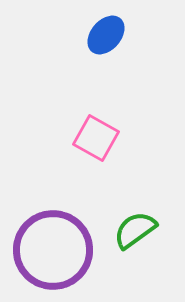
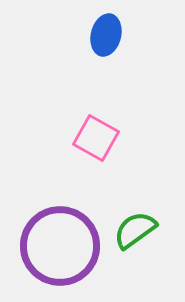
blue ellipse: rotated 27 degrees counterclockwise
purple circle: moved 7 px right, 4 px up
